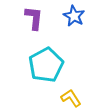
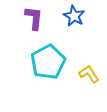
cyan pentagon: moved 2 px right, 3 px up
yellow L-shape: moved 18 px right, 24 px up
